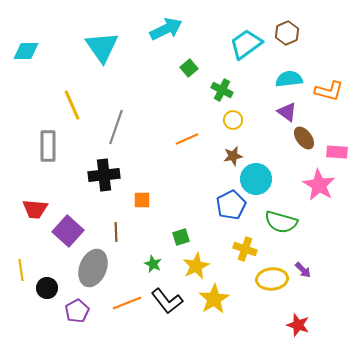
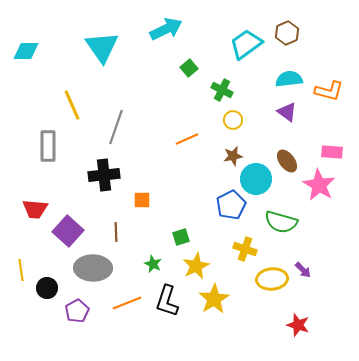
brown ellipse at (304, 138): moved 17 px left, 23 px down
pink rectangle at (337, 152): moved 5 px left
gray ellipse at (93, 268): rotated 69 degrees clockwise
black L-shape at (167, 301): rotated 56 degrees clockwise
